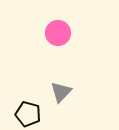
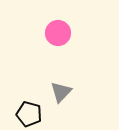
black pentagon: moved 1 px right
